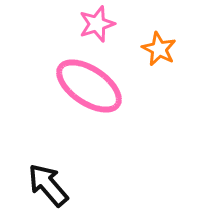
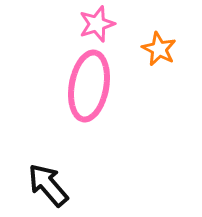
pink ellipse: rotated 66 degrees clockwise
